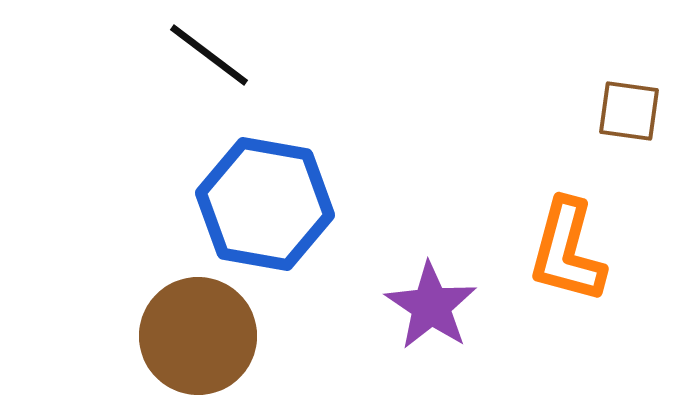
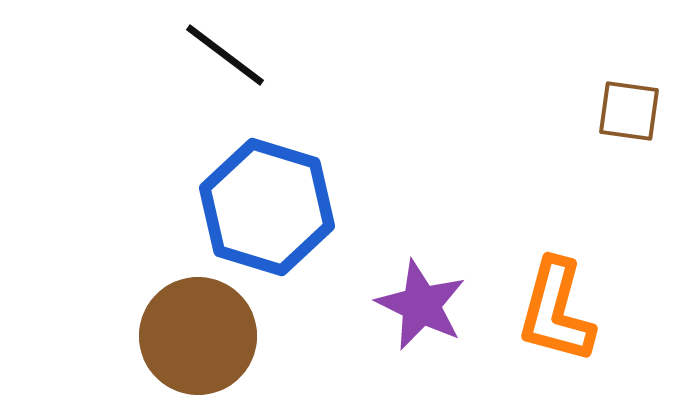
black line: moved 16 px right
blue hexagon: moved 2 px right, 3 px down; rotated 7 degrees clockwise
orange L-shape: moved 11 px left, 60 px down
purple star: moved 10 px left, 1 px up; rotated 8 degrees counterclockwise
